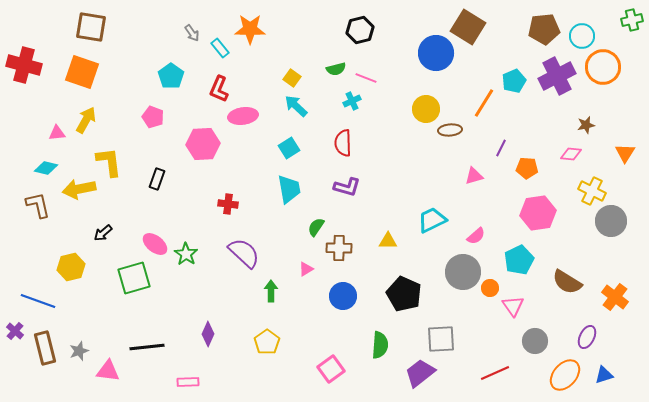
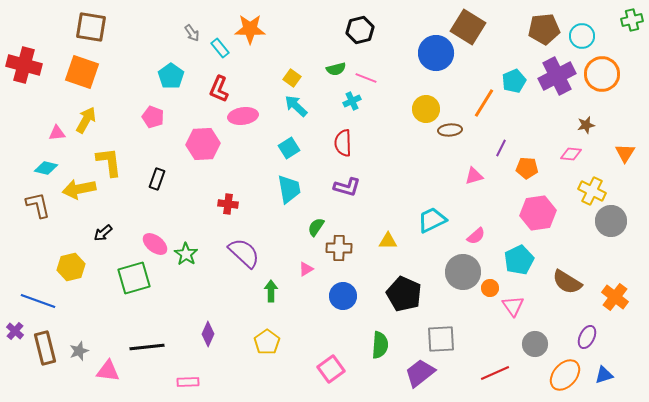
orange circle at (603, 67): moved 1 px left, 7 px down
gray circle at (535, 341): moved 3 px down
